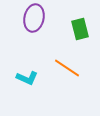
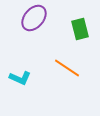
purple ellipse: rotated 28 degrees clockwise
cyan L-shape: moved 7 px left
